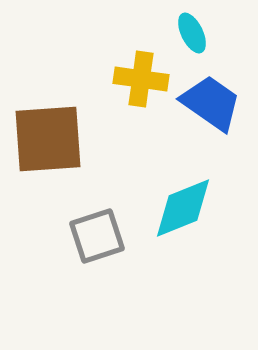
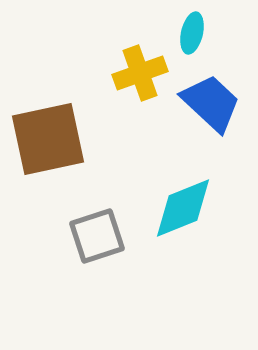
cyan ellipse: rotated 39 degrees clockwise
yellow cross: moved 1 px left, 6 px up; rotated 28 degrees counterclockwise
blue trapezoid: rotated 8 degrees clockwise
brown square: rotated 8 degrees counterclockwise
